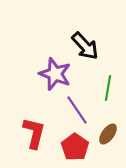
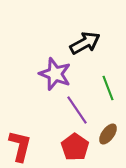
black arrow: moved 3 px up; rotated 76 degrees counterclockwise
green line: rotated 30 degrees counterclockwise
red L-shape: moved 14 px left, 13 px down
